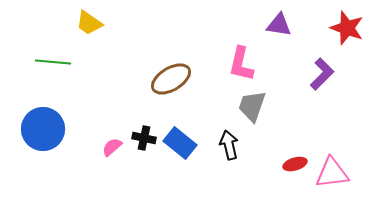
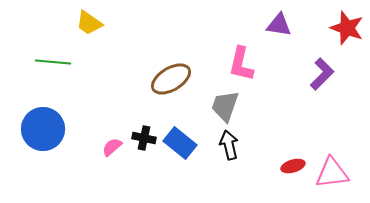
gray trapezoid: moved 27 px left
red ellipse: moved 2 px left, 2 px down
